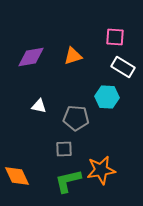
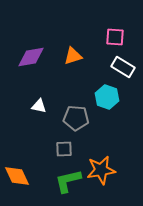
cyan hexagon: rotated 15 degrees clockwise
